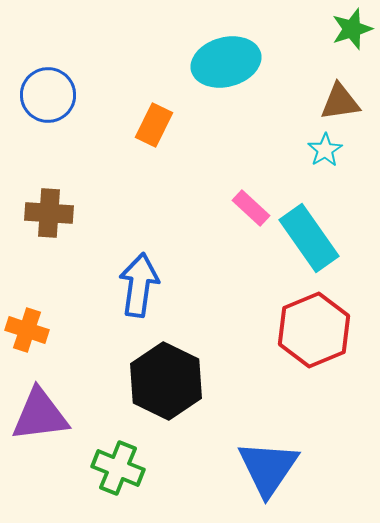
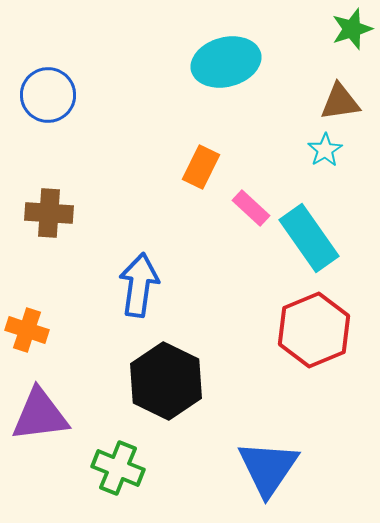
orange rectangle: moved 47 px right, 42 px down
